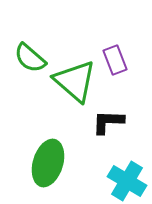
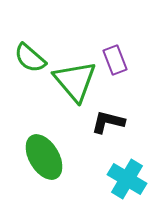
green triangle: rotated 9 degrees clockwise
black L-shape: rotated 12 degrees clockwise
green ellipse: moved 4 px left, 6 px up; rotated 48 degrees counterclockwise
cyan cross: moved 2 px up
